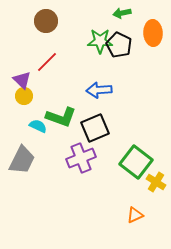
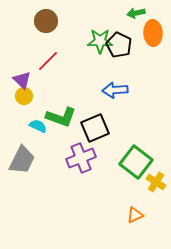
green arrow: moved 14 px right
red line: moved 1 px right, 1 px up
blue arrow: moved 16 px right
